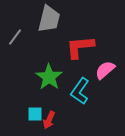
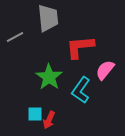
gray trapezoid: moved 1 px left, 1 px up; rotated 20 degrees counterclockwise
gray line: rotated 24 degrees clockwise
pink semicircle: rotated 10 degrees counterclockwise
cyan L-shape: moved 1 px right, 1 px up
